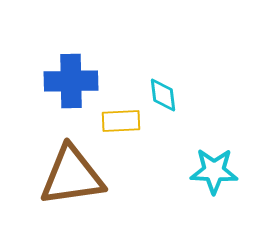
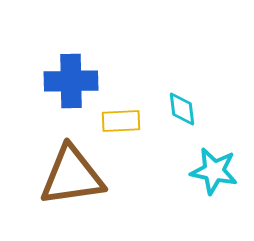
cyan diamond: moved 19 px right, 14 px down
cyan star: rotated 9 degrees clockwise
